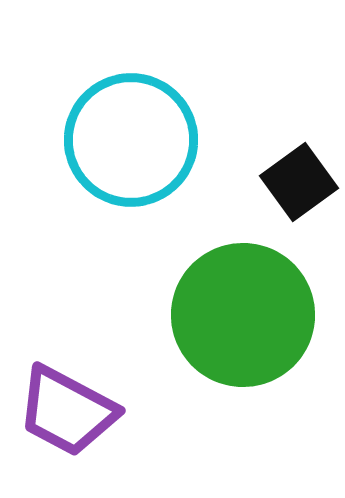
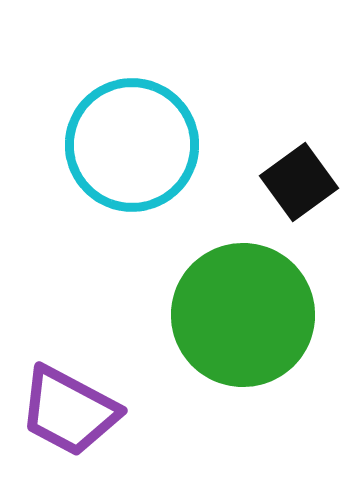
cyan circle: moved 1 px right, 5 px down
purple trapezoid: moved 2 px right
